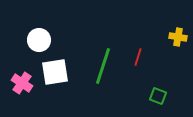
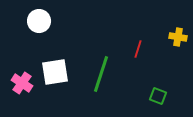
white circle: moved 19 px up
red line: moved 8 px up
green line: moved 2 px left, 8 px down
